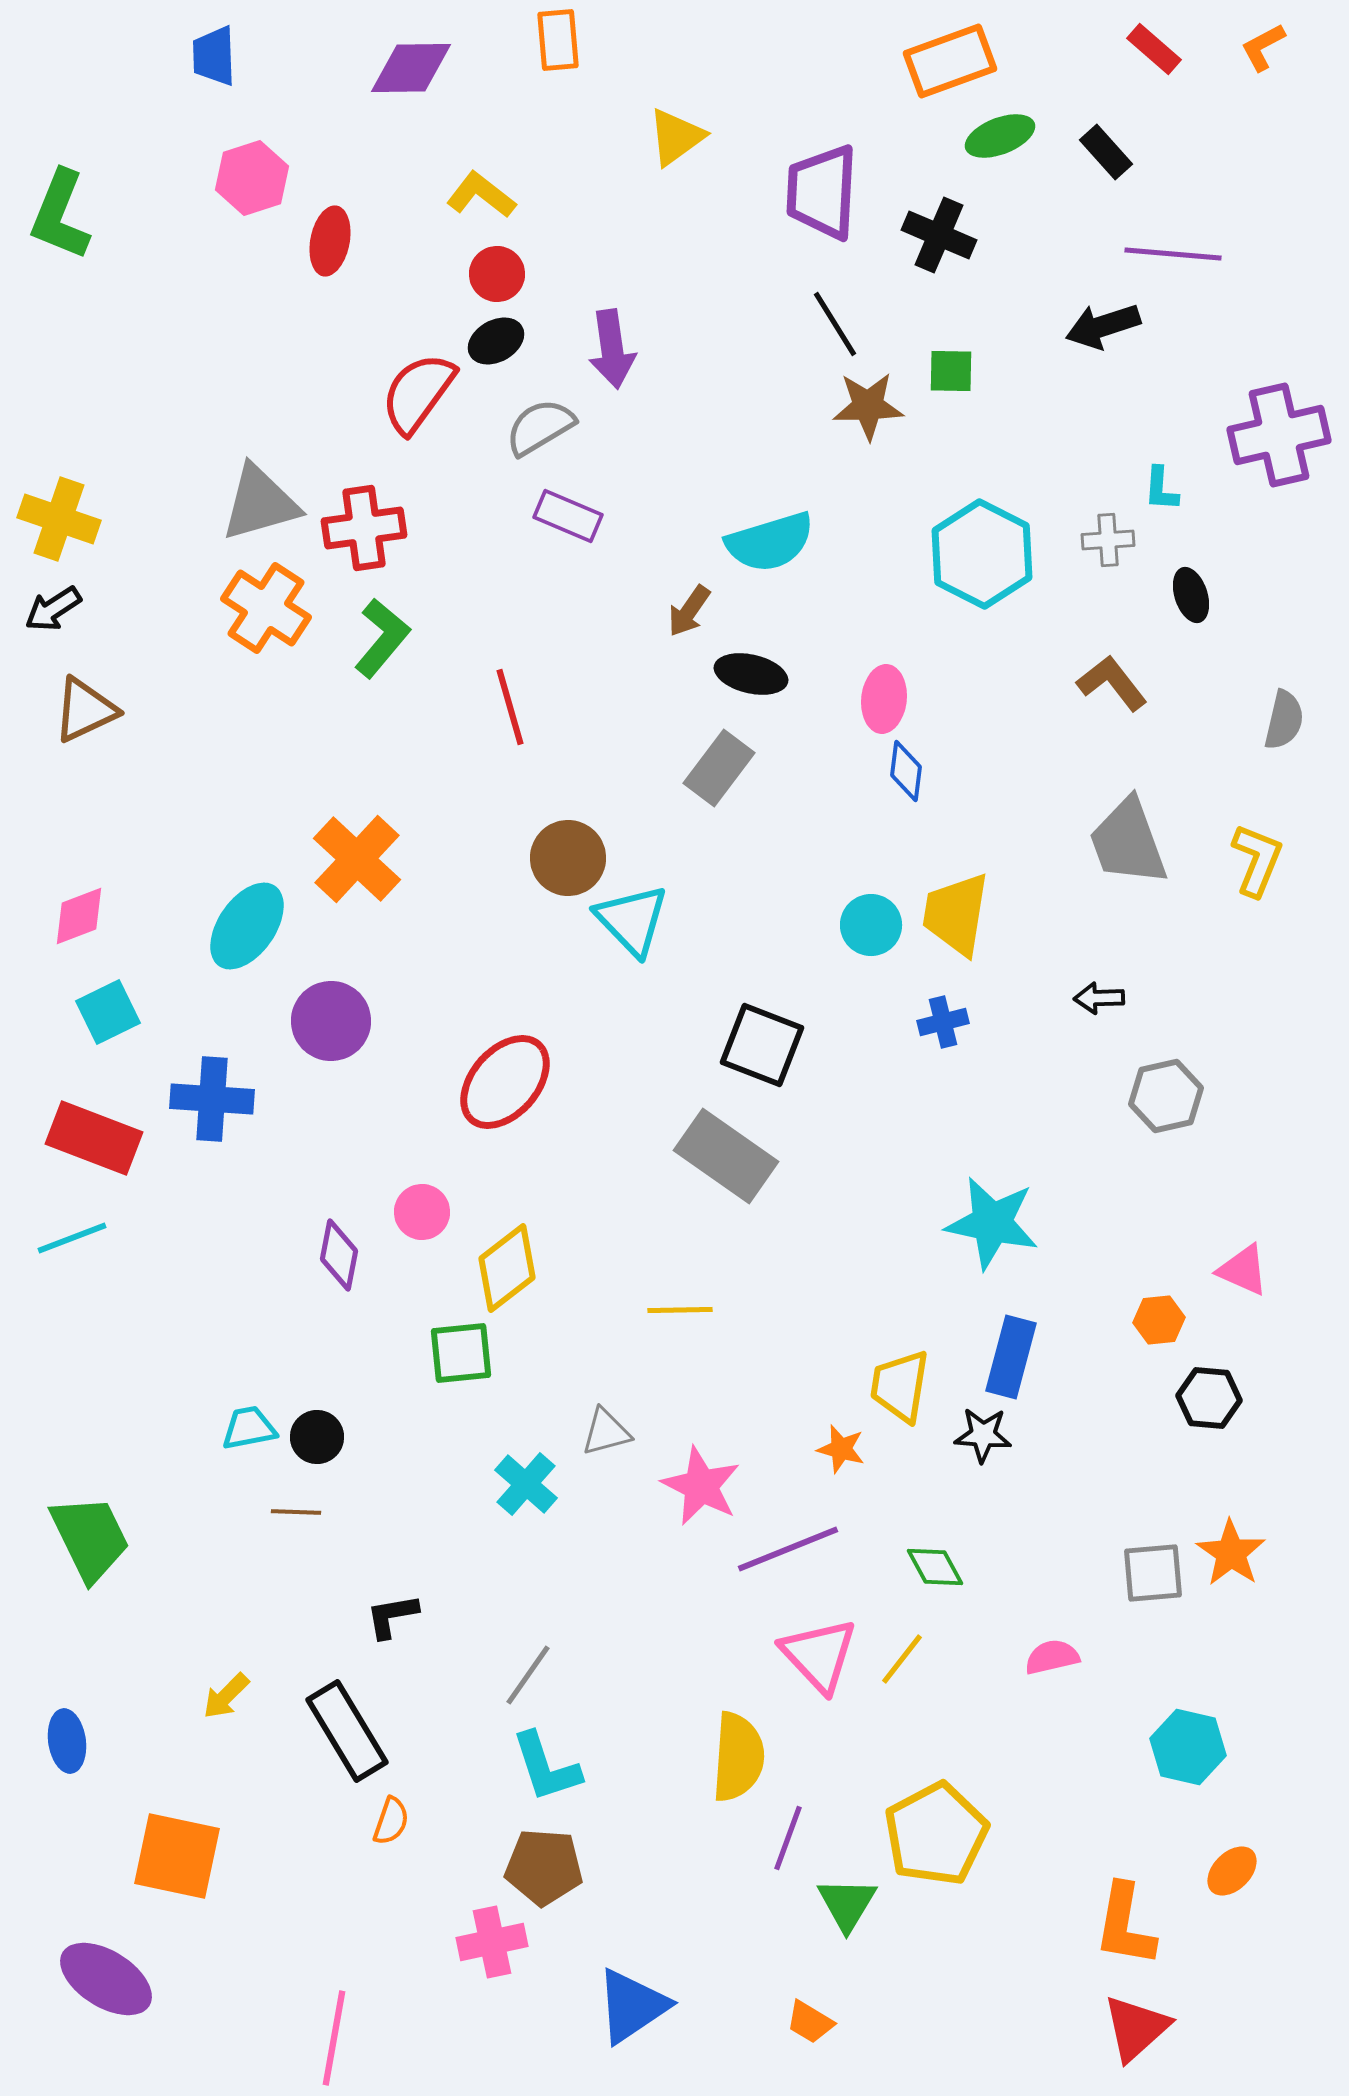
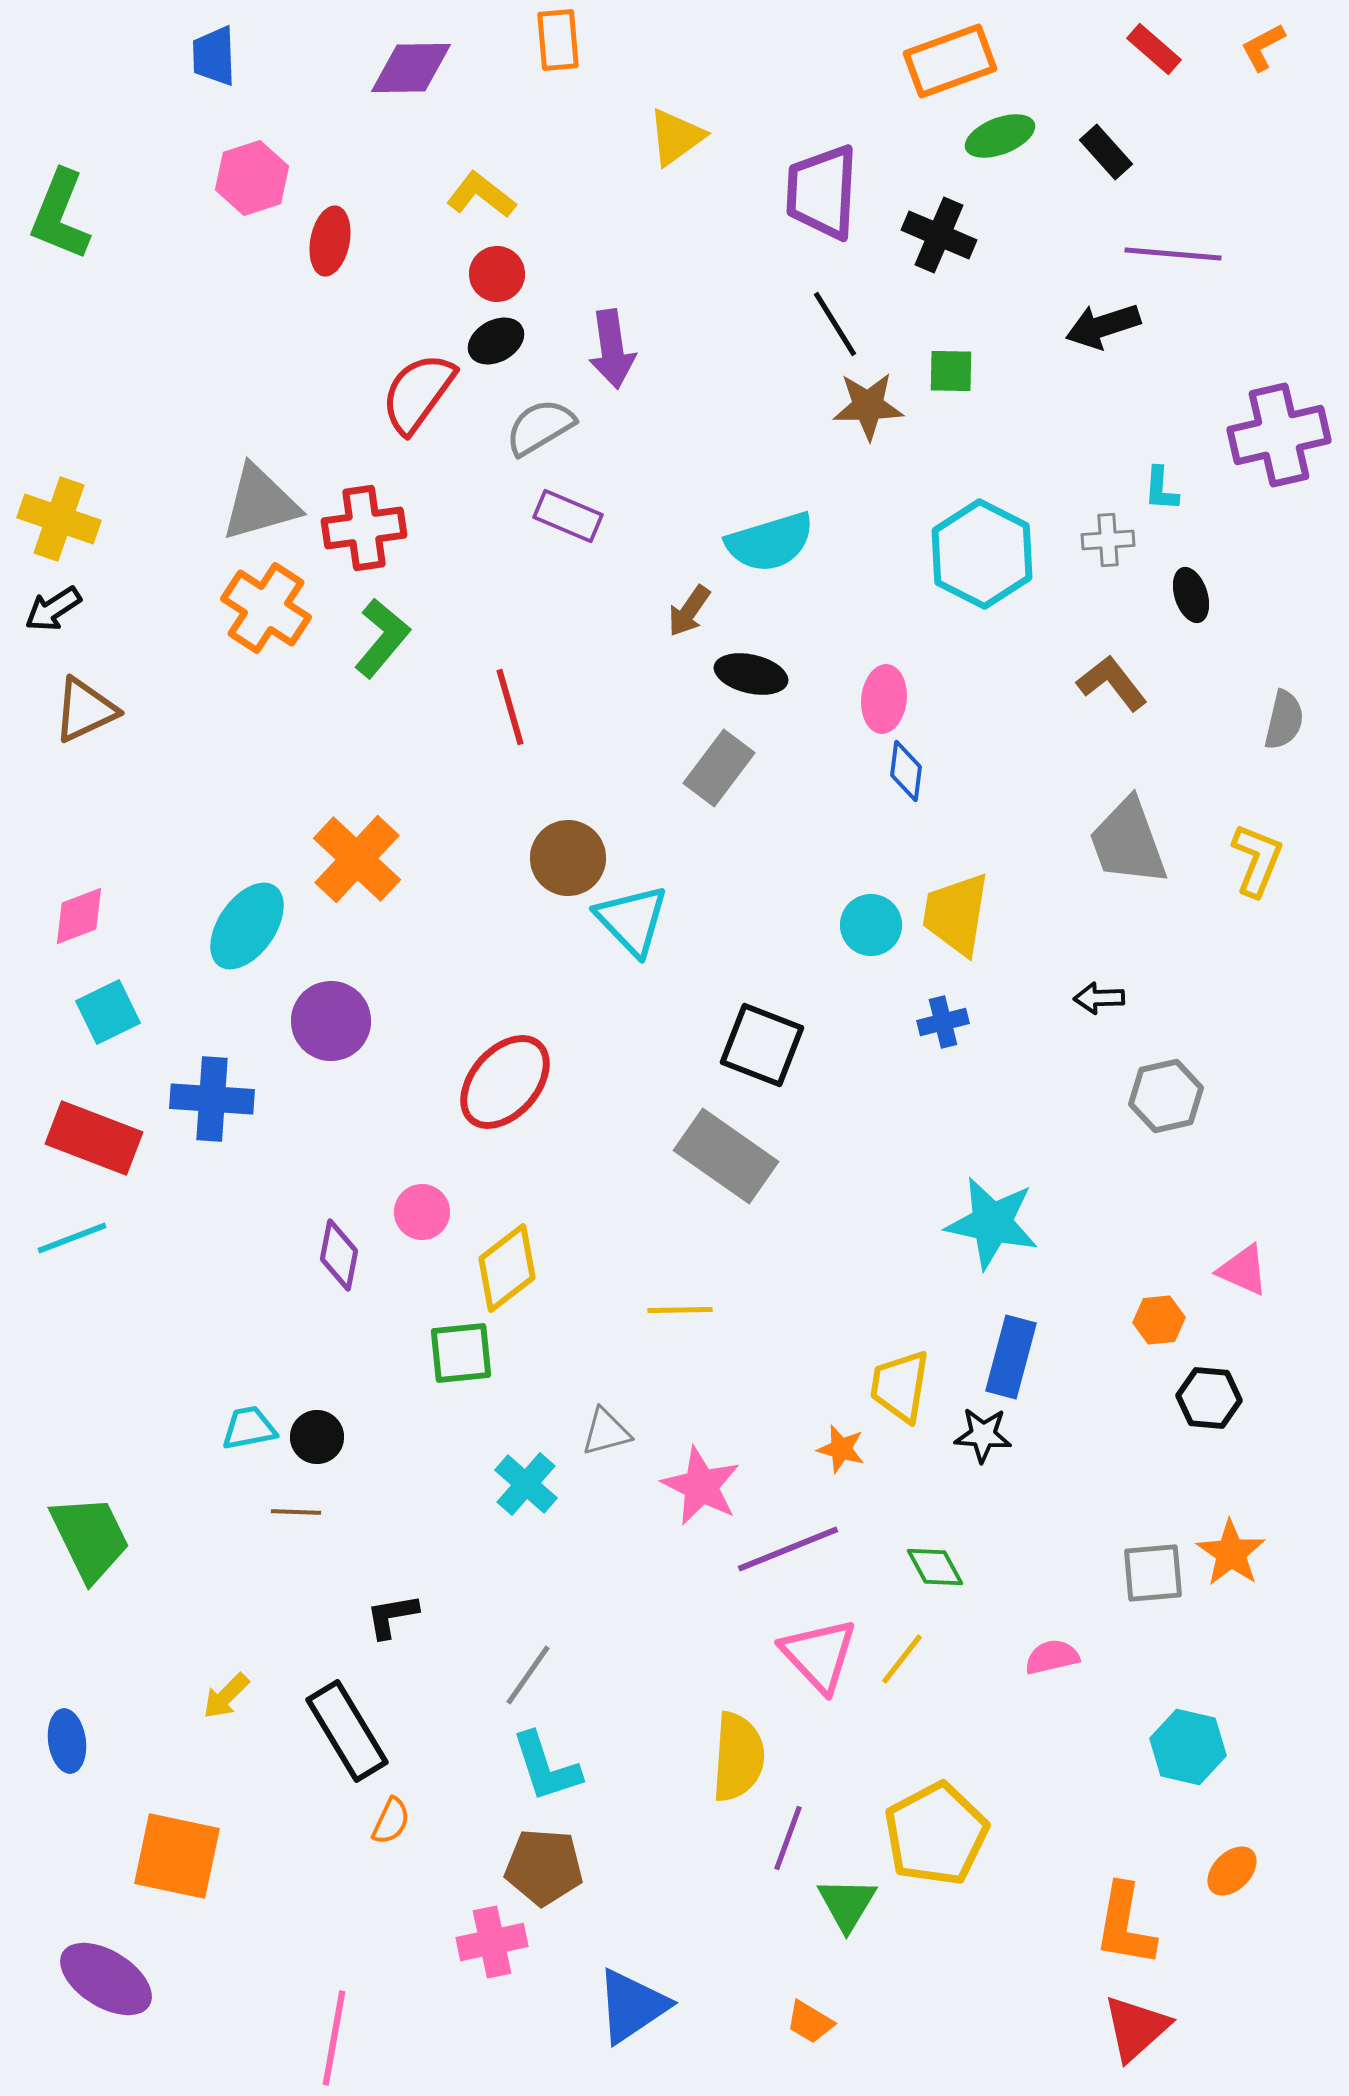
orange semicircle at (391, 1821): rotated 6 degrees clockwise
